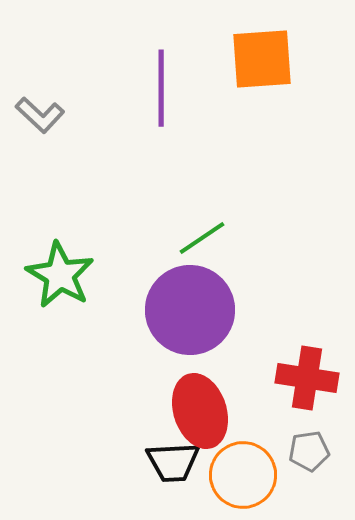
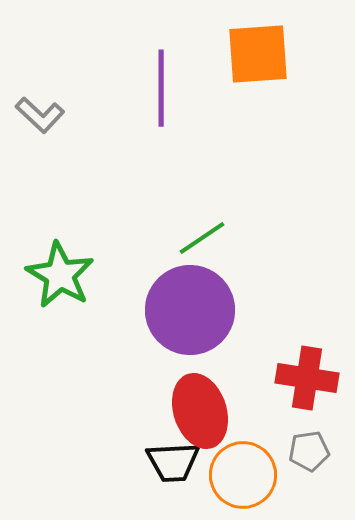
orange square: moved 4 px left, 5 px up
